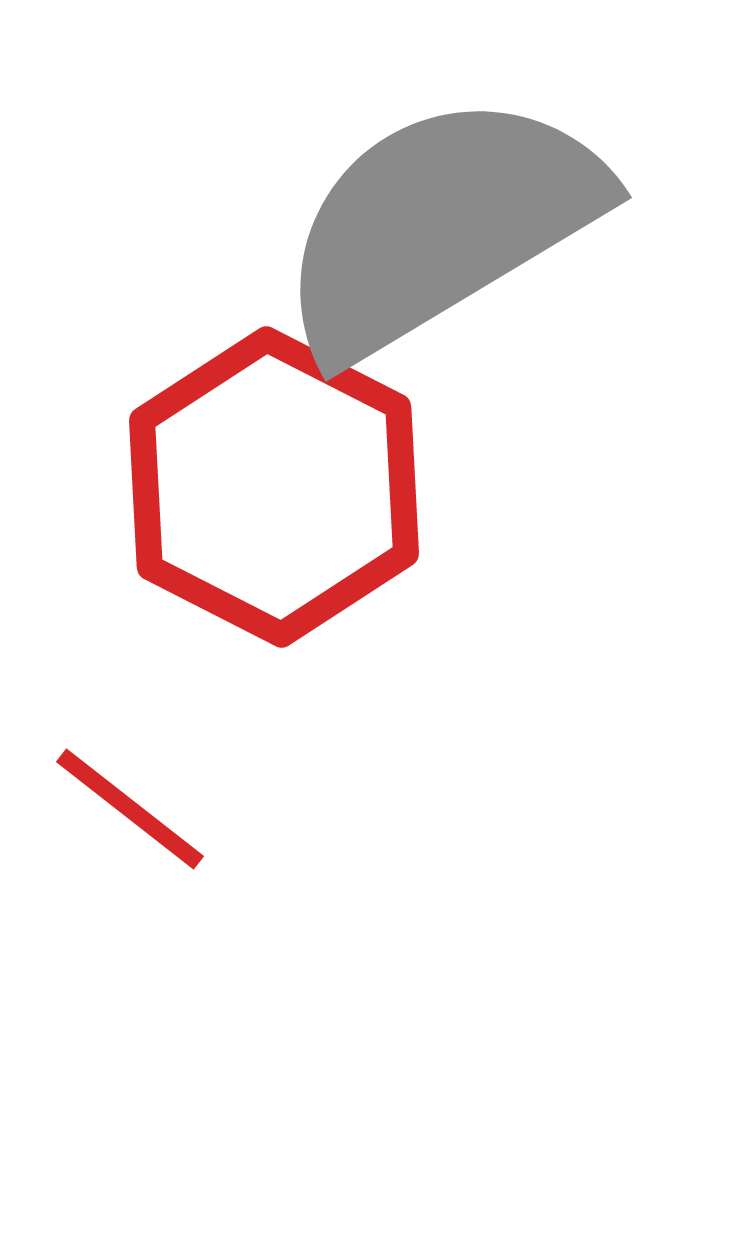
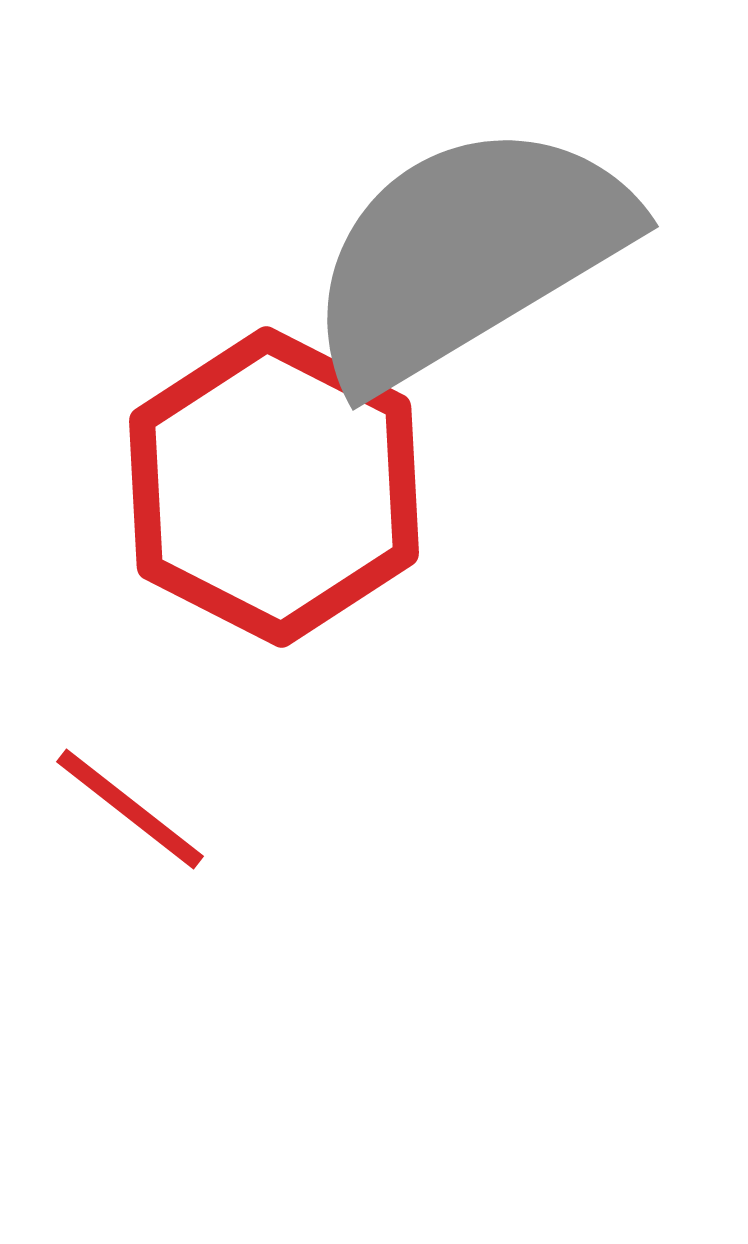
gray semicircle: moved 27 px right, 29 px down
